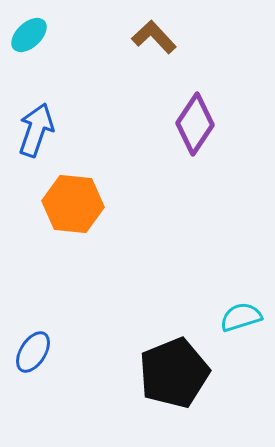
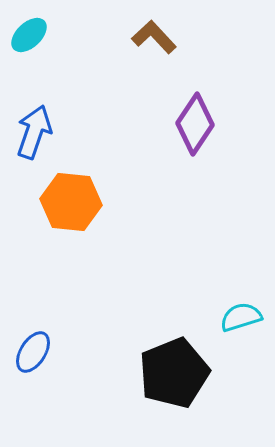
blue arrow: moved 2 px left, 2 px down
orange hexagon: moved 2 px left, 2 px up
